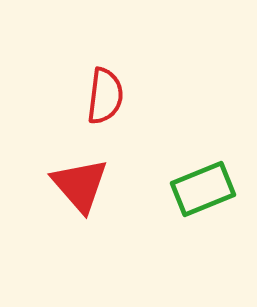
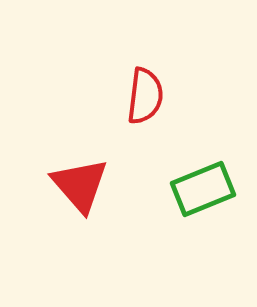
red semicircle: moved 40 px right
